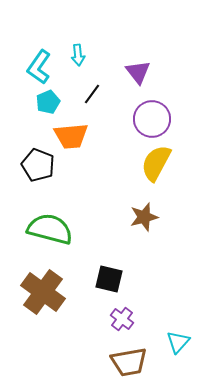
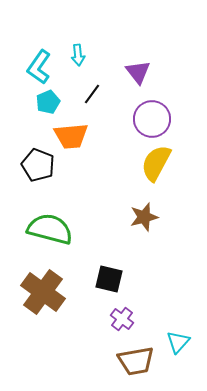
brown trapezoid: moved 7 px right, 1 px up
